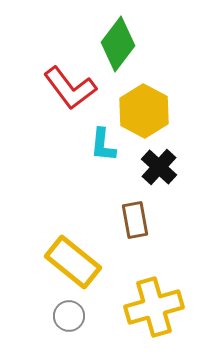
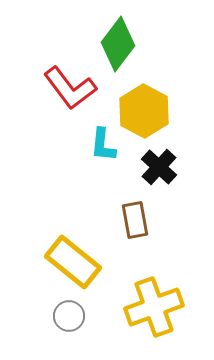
yellow cross: rotated 4 degrees counterclockwise
